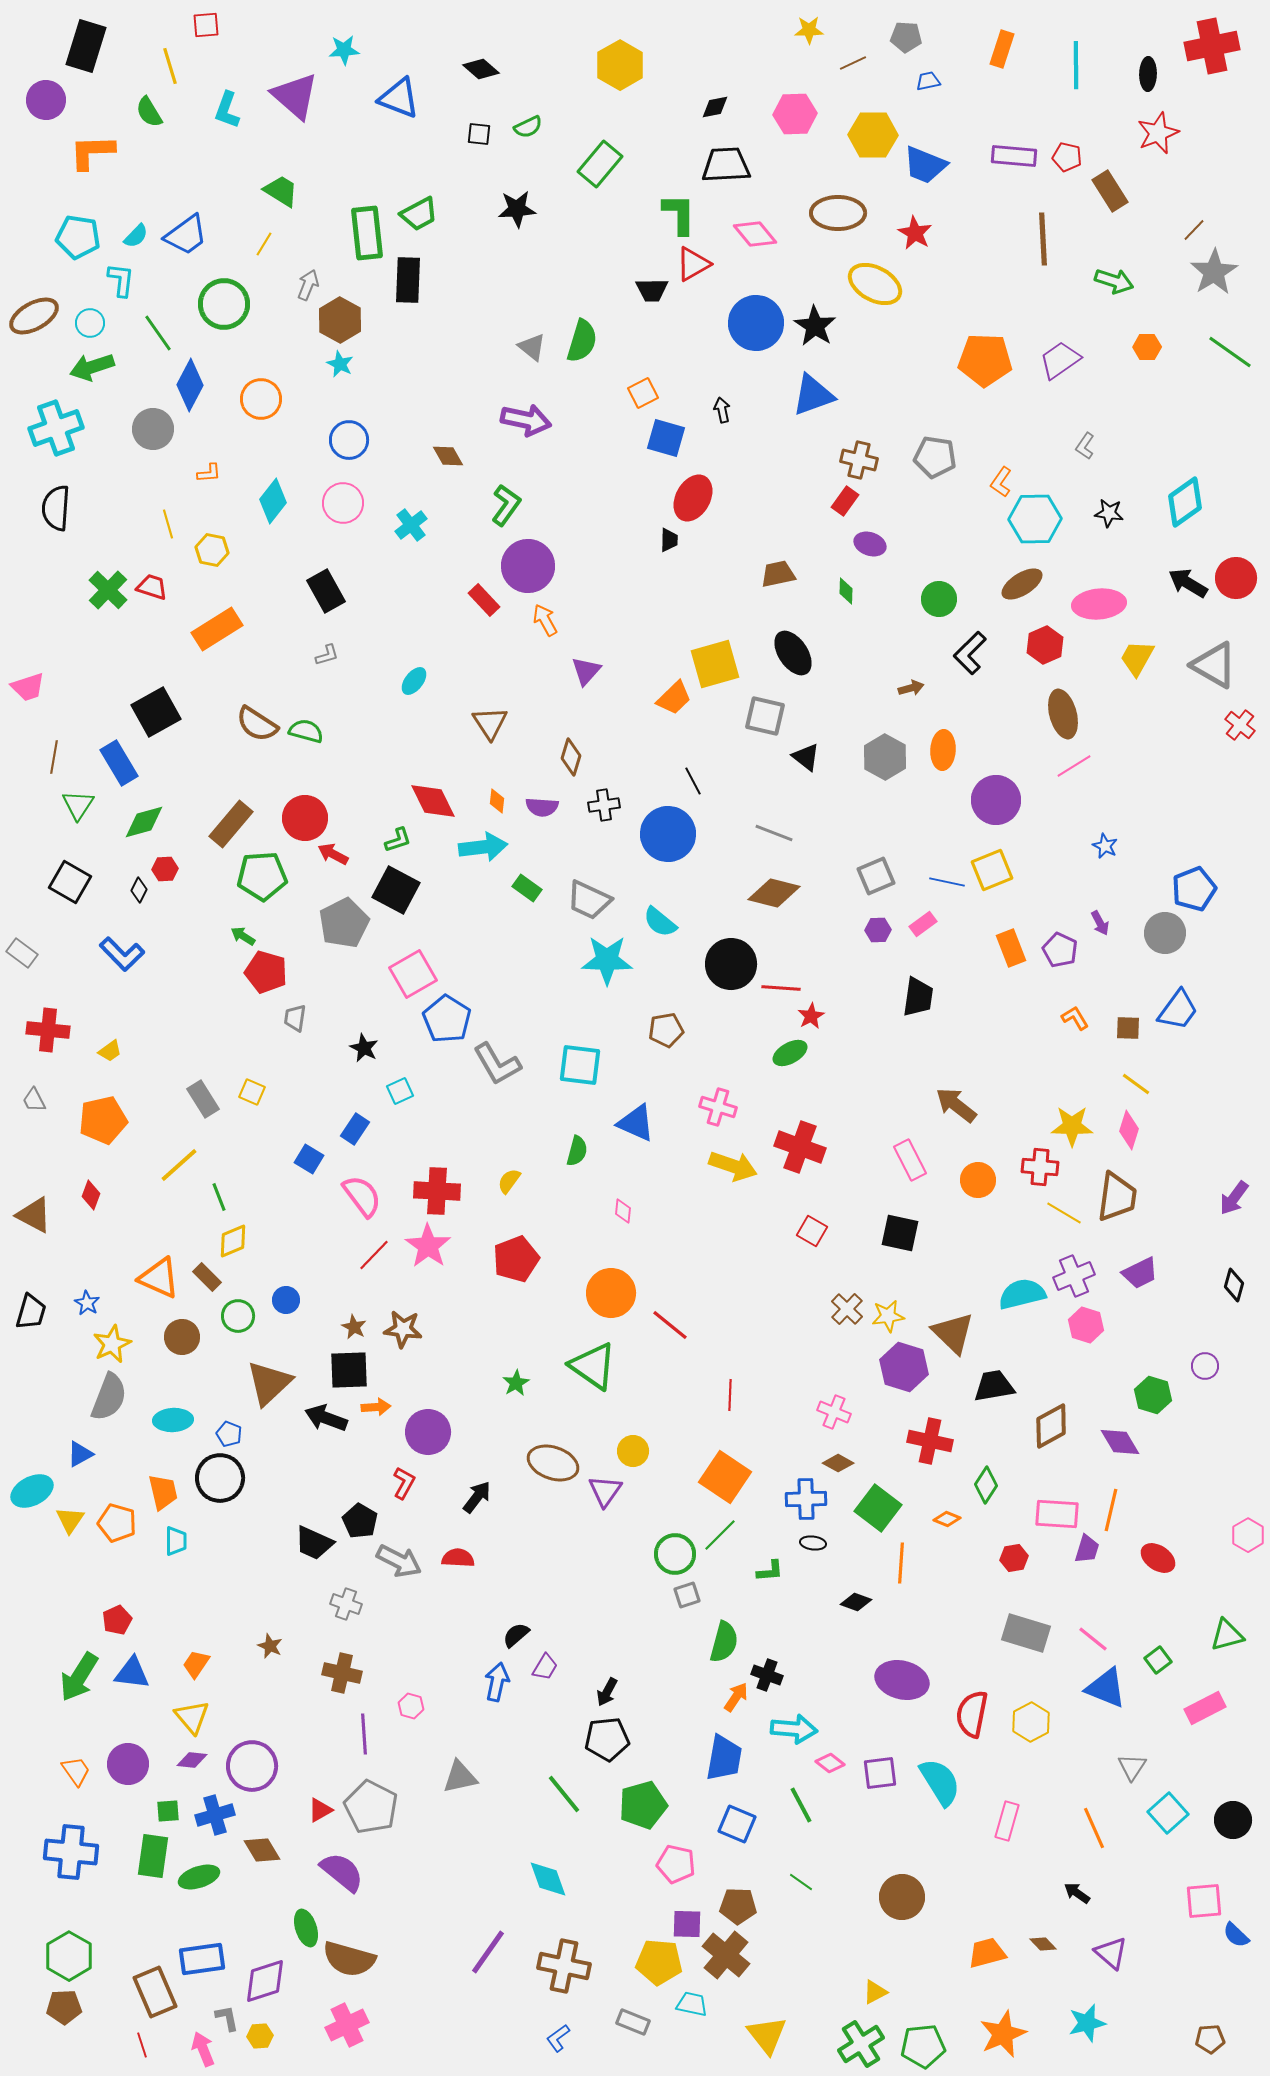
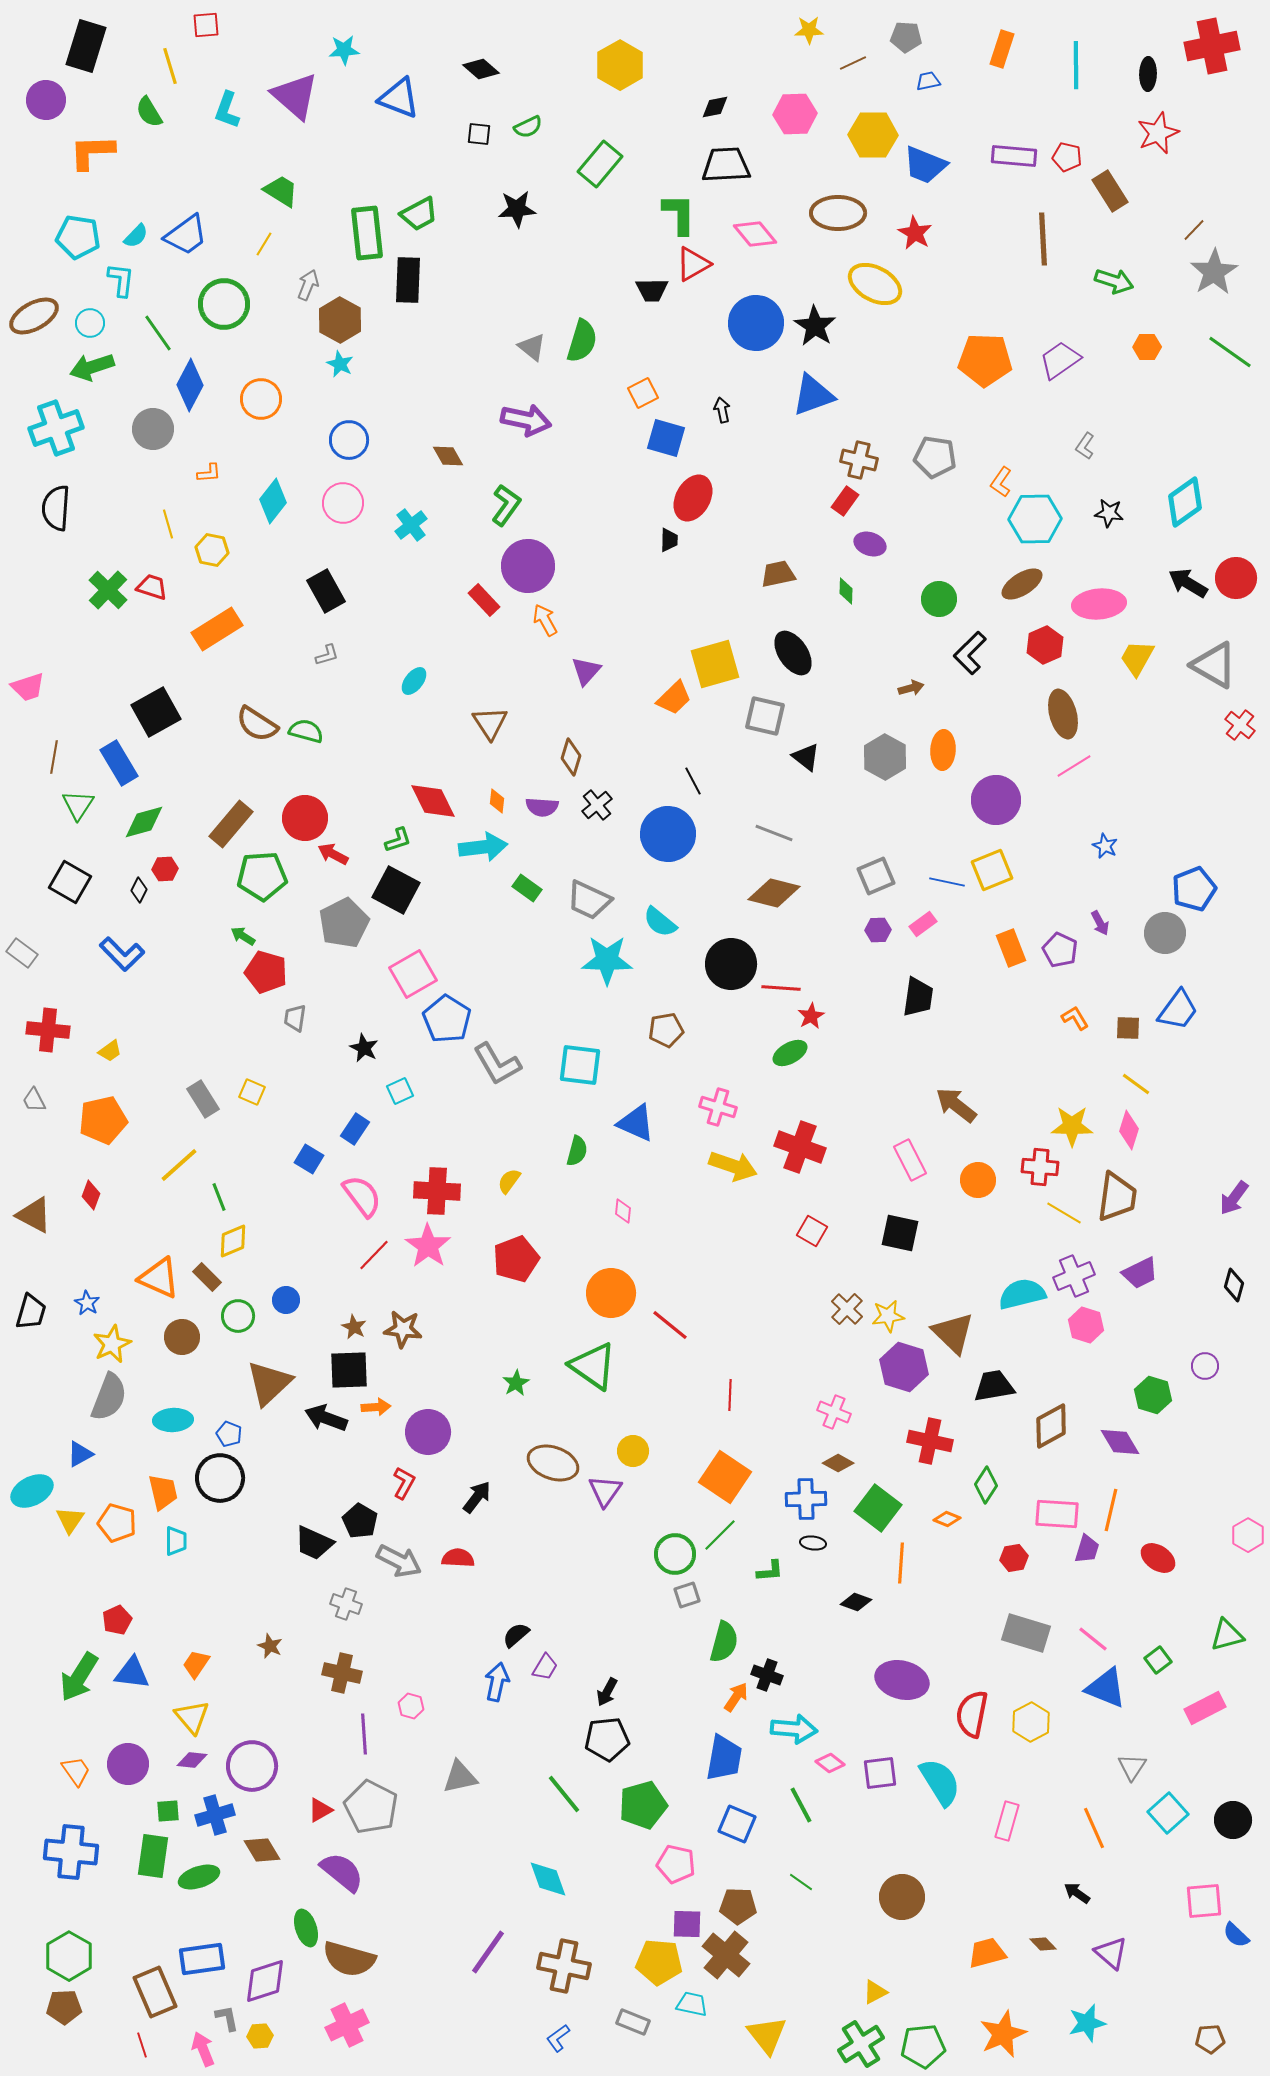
black cross at (604, 805): moved 7 px left; rotated 32 degrees counterclockwise
